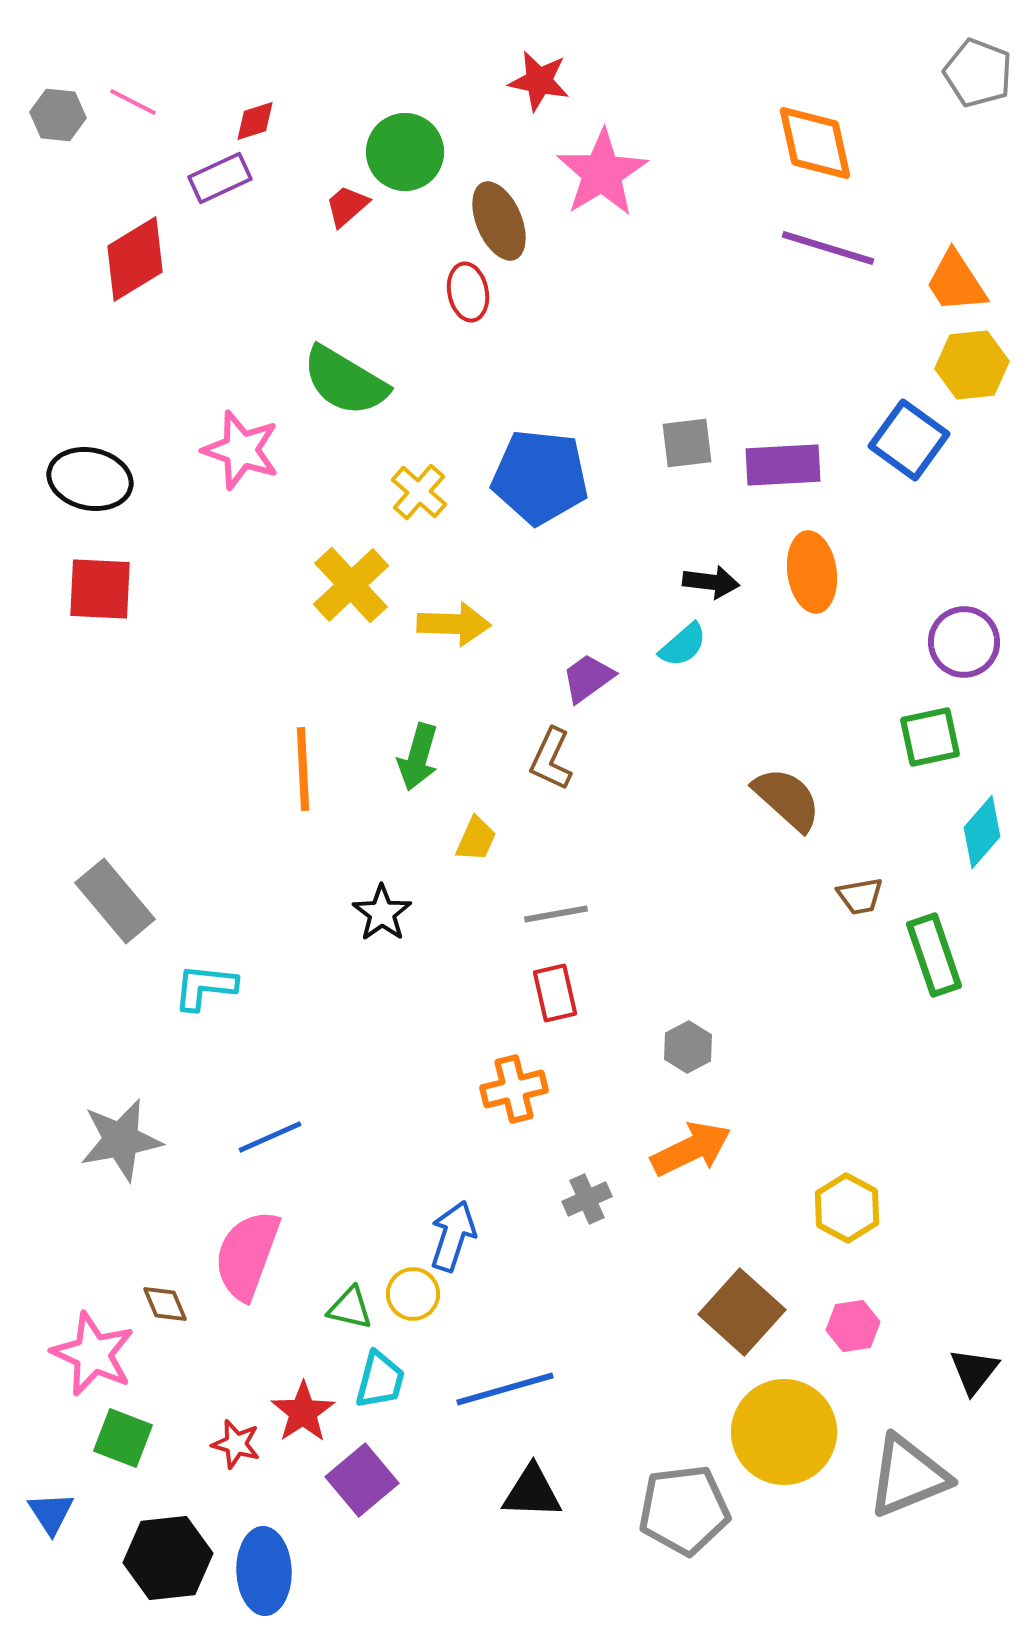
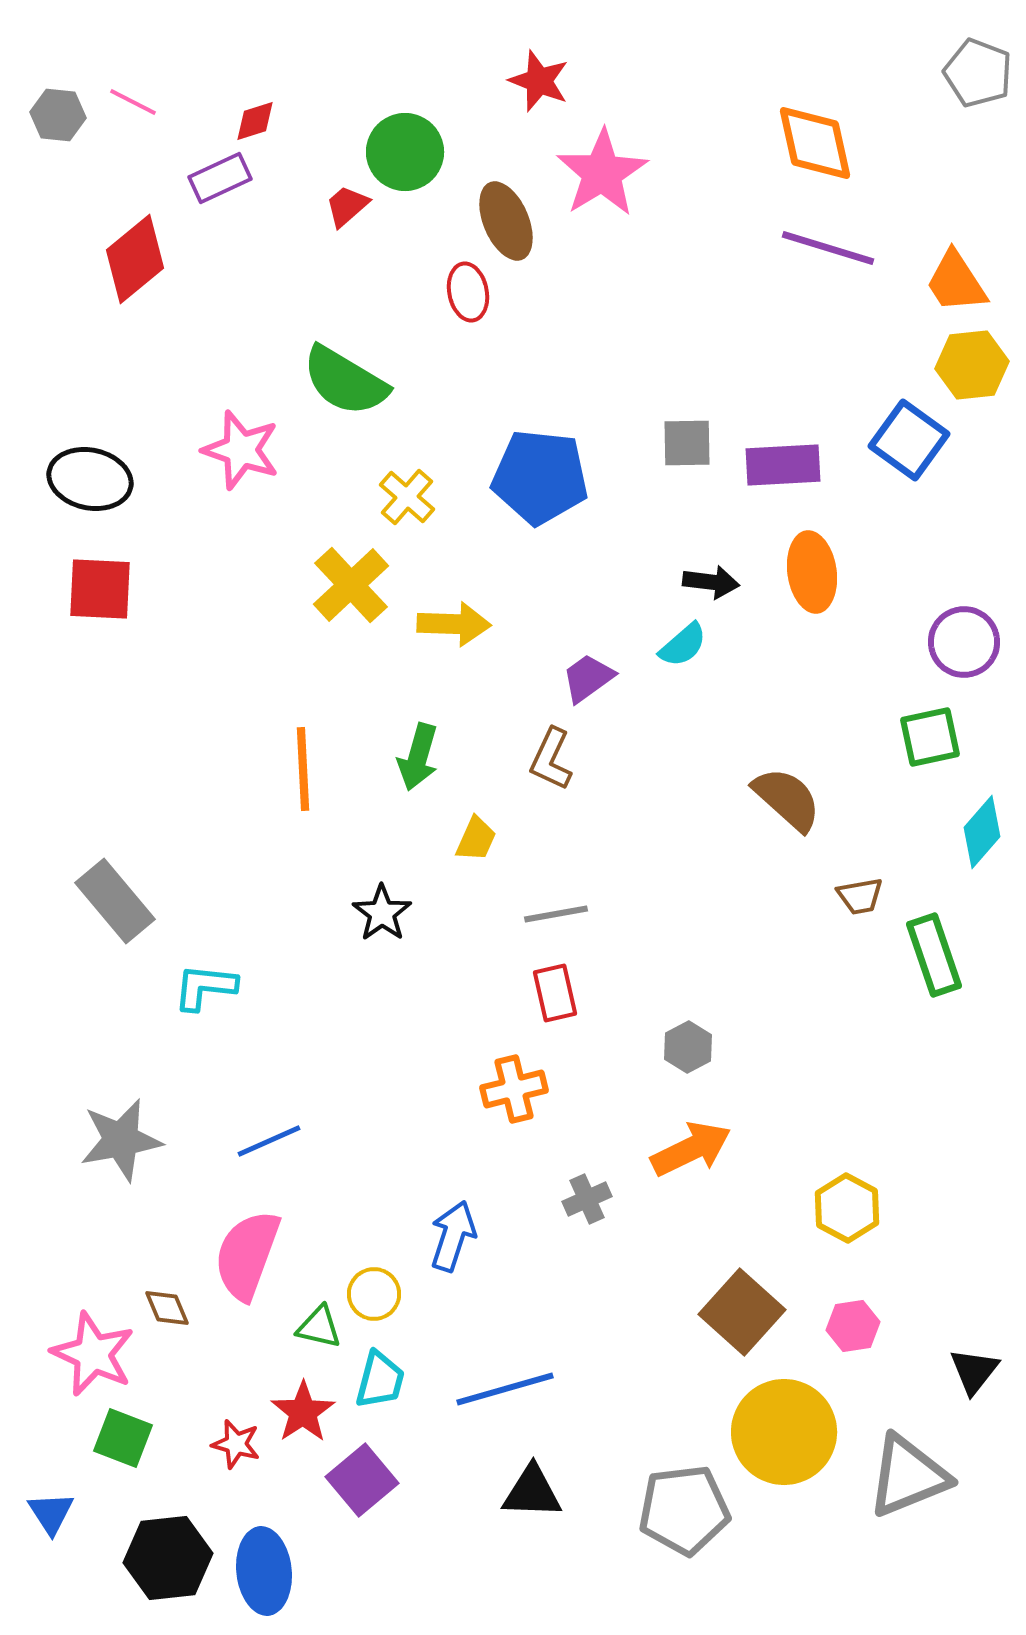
red star at (539, 81): rotated 10 degrees clockwise
brown ellipse at (499, 221): moved 7 px right
red diamond at (135, 259): rotated 8 degrees counterclockwise
gray square at (687, 443): rotated 6 degrees clockwise
yellow cross at (419, 492): moved 12 px left, 5 px down
blue line at (270, 1137): moved 1 px left, 4 px down
yellow circle at (413, 1294): moved 39 px left
brown diamond at (165, 1304): moved 2 px right, 4 px down
green triangle at (350, 1308): moved 31 px left, 19 px down
blue ellipse at (264, 1571): rotated 4 degrees counterclockwise
